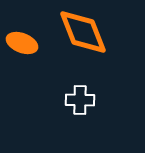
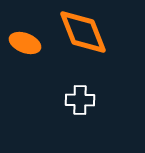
orange ellipse: moved 3 px right
